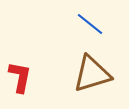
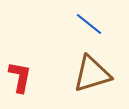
blue line: moved 1 px left
